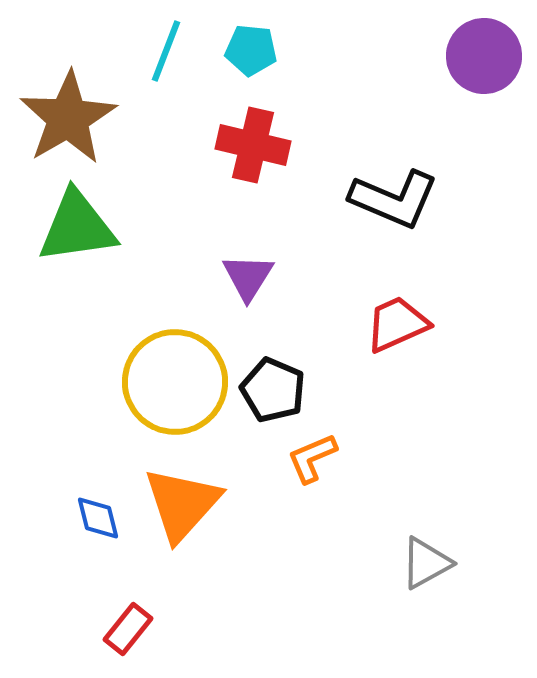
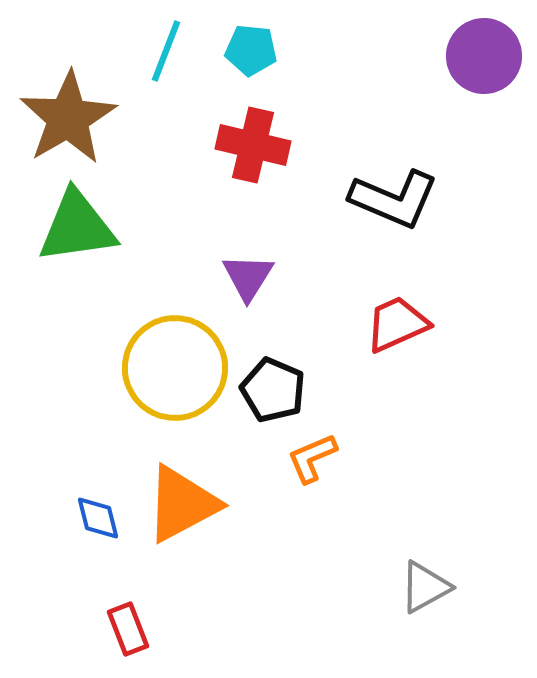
yellow circle: moved 14 px up
orange triangle: rotated 20 degrees clockwise
gray triangle: moved 1 px left, 24 px down
red rectangle: rotated 60 degrees counterclockwise
